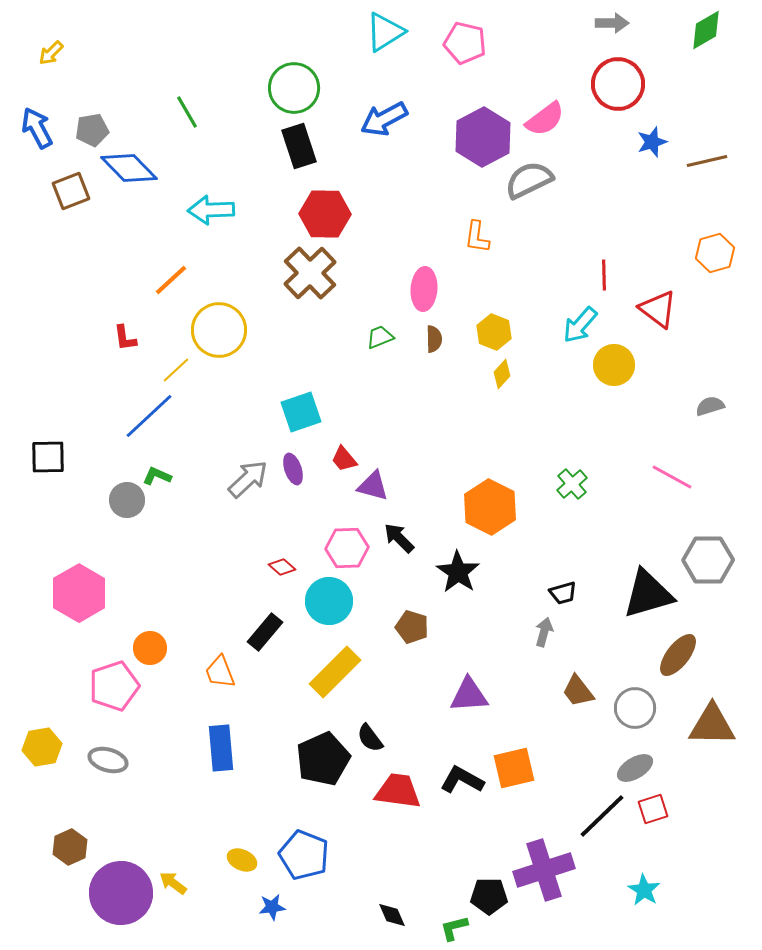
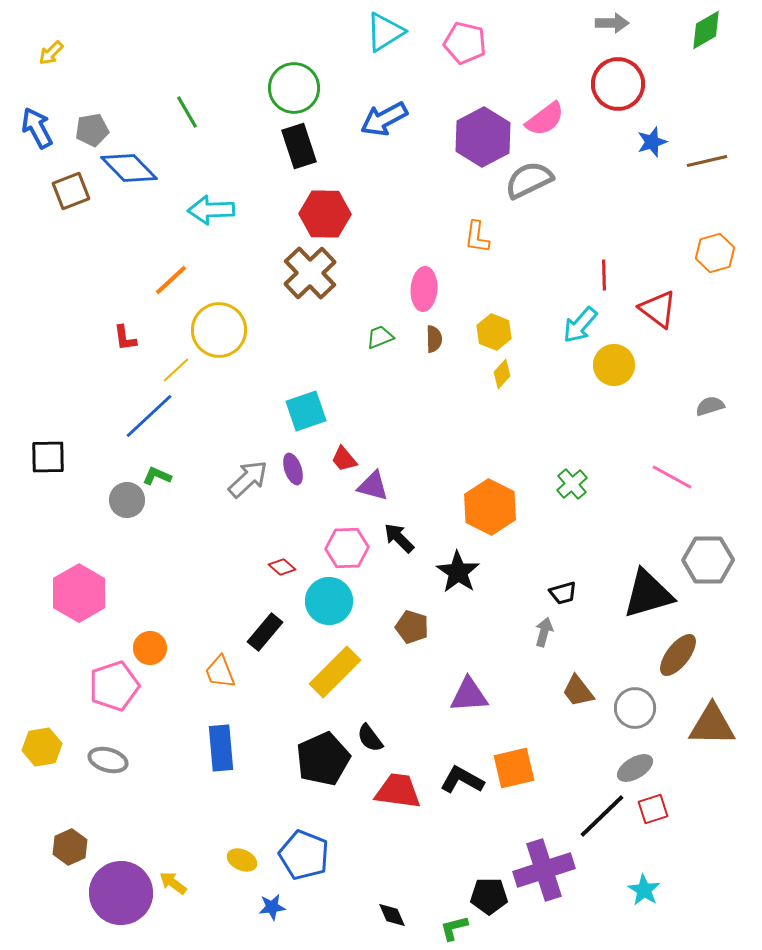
cyan square at (301, 412): moved 5 px right, 1 px up
